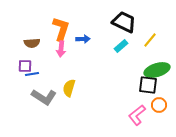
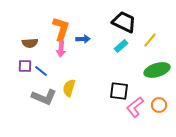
brown semicircle: moved 2 px left
blue line: moved 9 px right, 3 px up; rotated 48 degrees clockwise
black square: moved 29 px left, 6 px down
gray L-shape: rotated 10 degrees counterclockwise
pink L-shape: moved 2 px left, 8 px up
